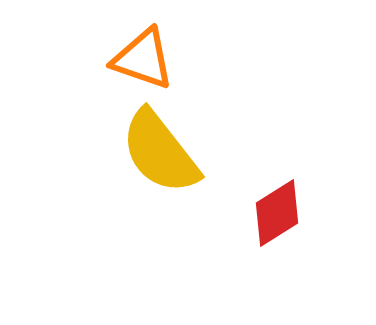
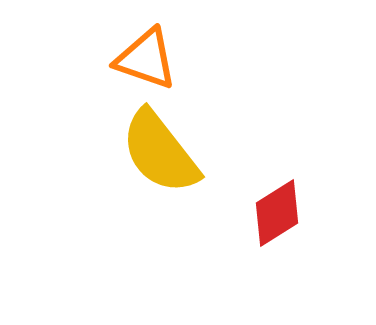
orange triangle: moved 3 px right
